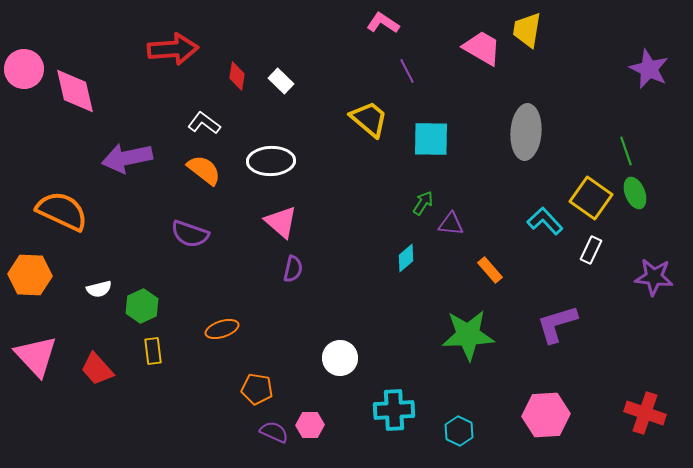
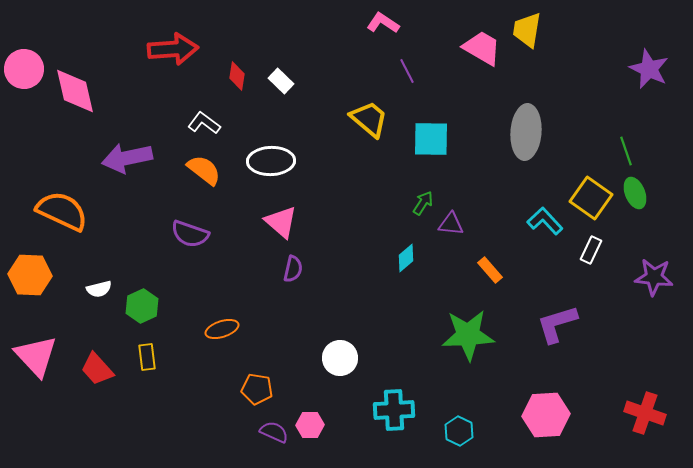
yellow rectangle at (153, 351): moved 6 px left, 6 px down
